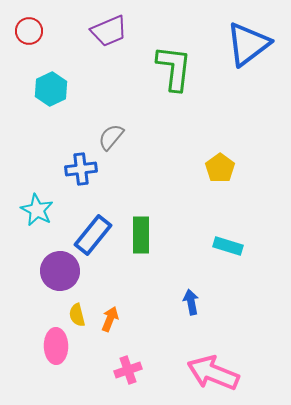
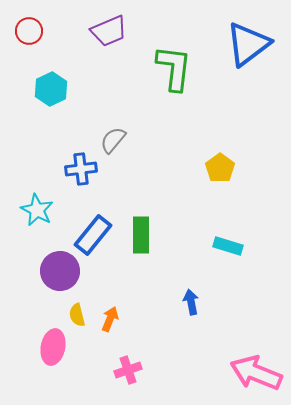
gray semicircle: moved 2 px right, 3 px down
pink ellipse: moved 3 px left, 1 px down; rotated 12 degrees clockwise
pink arrow: moved 43 px right
